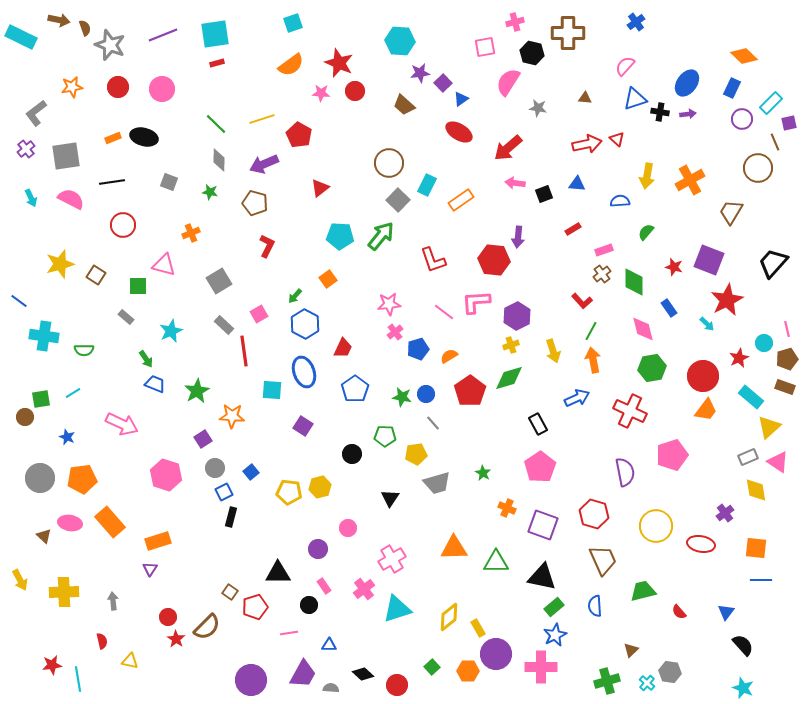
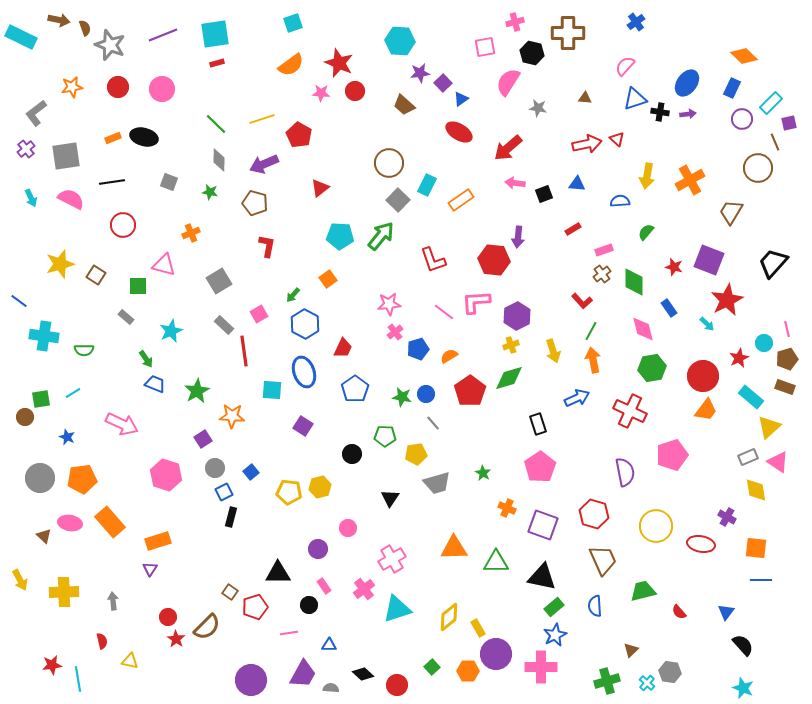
red L-shape at (267, 246): rotated 15 degrees counterclockwise
green arrow at (295, 296): moved 2 px left, 1 px up
black rectangle at (538, 424): rotated 10 degrees clockwise
purple cross at (725, 513): moved 2 px right, 4 px down; rotated 24 degrees counterclockwise
